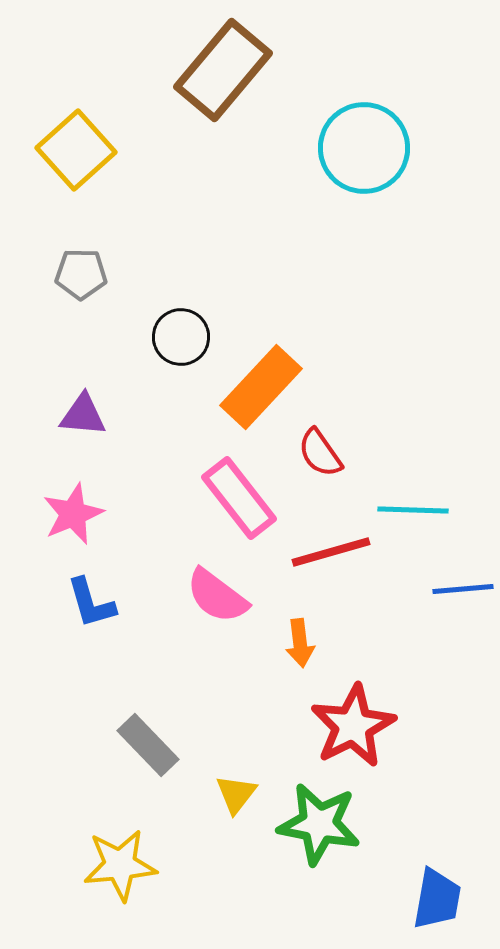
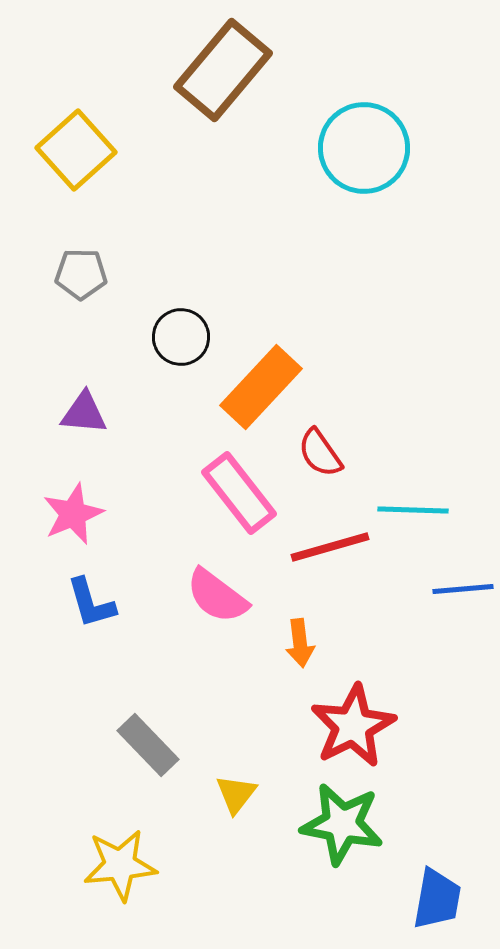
purple triangle: moved 1 px right, 2 px up
pink rectangle: moved 5 px up
red line: moved 1 px left, 5 px up
green star: moved 23 px right
